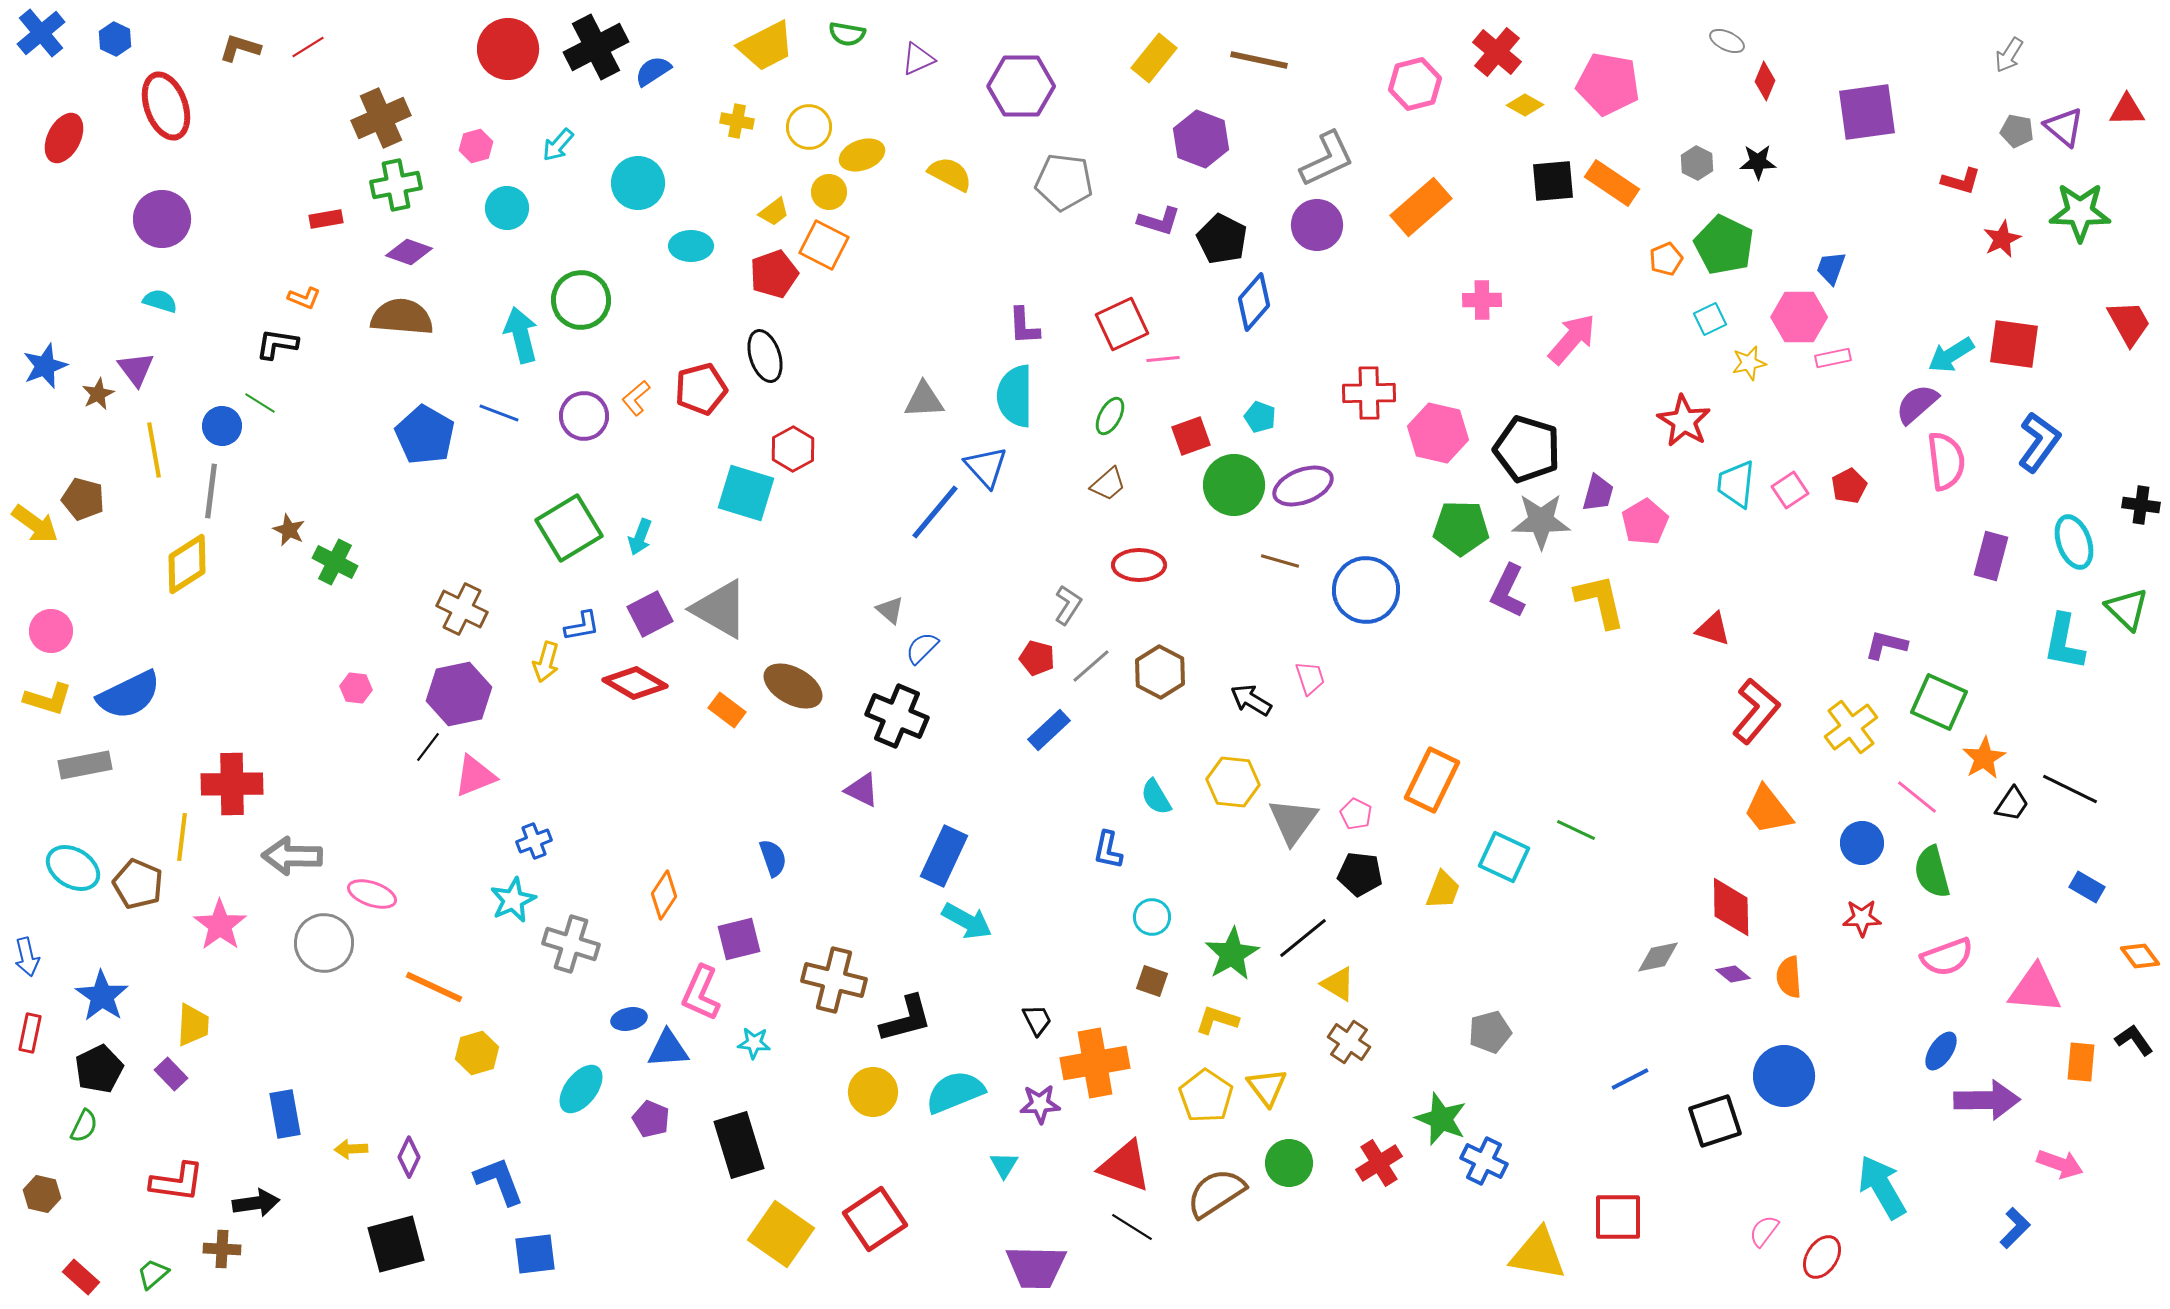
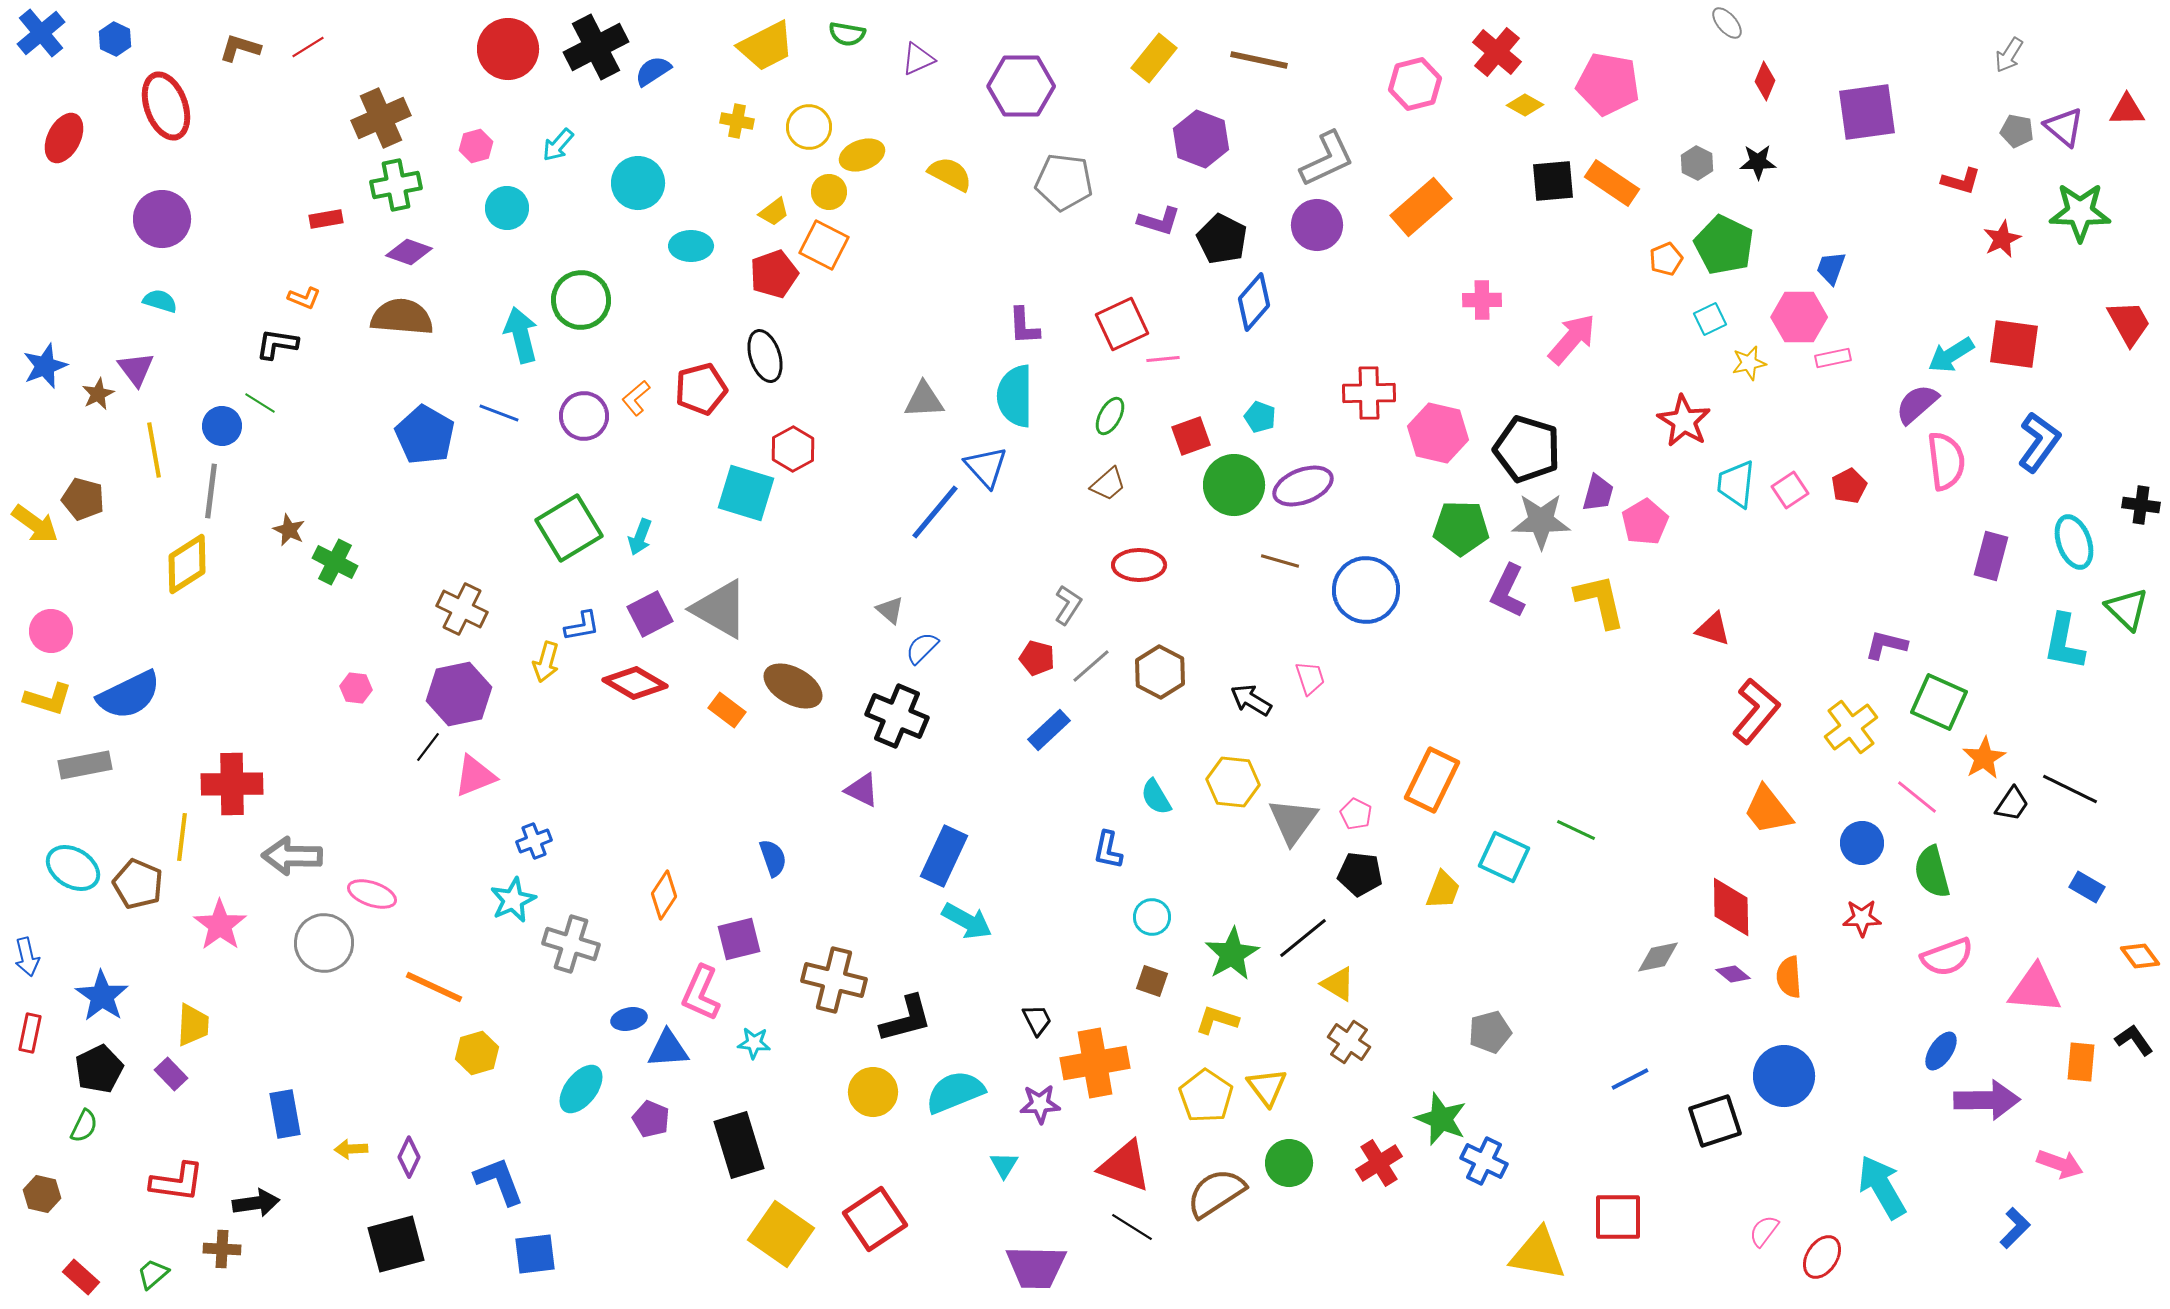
gray ellipse at (1727, 41): moved 18 px up; rotated 24 degrees clockwise
